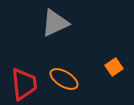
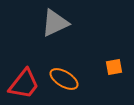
orange square: rotated 24 degrees clockwise
red trapezoid: rotated 44 degrees clockwise
